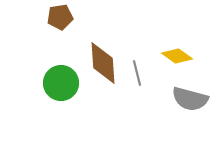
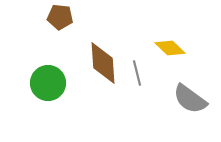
brown pentagon: rotated 15 degrees clockwise
yellow diamond: moved 7 px left, 8 px up; rotated 8 degrees clockwise
green circle: moved 13 px left
gray semicircle: rotated 21 degrees clockwise
